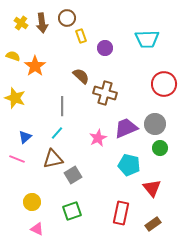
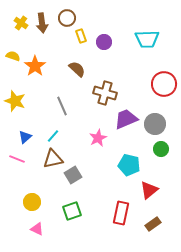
purple circle: moved 1 px left, 6 px up
brown semicircle: moved 4 px left, 7 px up
yellow star: moved 3 px down
gray line: rotated 24 degrees counterclockwise
purple trapezoid: moved 9 px up
cyan line: moved 4 px left, 3 px down
green circle: moved 1 px right, 1 px down
red triangle: moved 3 px left, 2 px down; rotated 30 degrees clockwise
